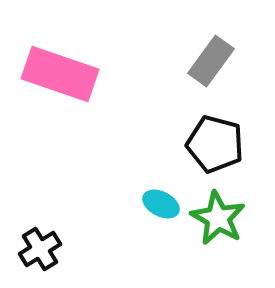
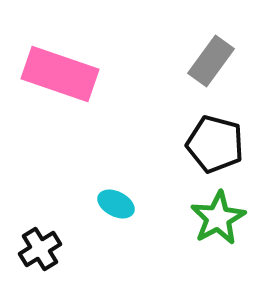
cyan ellipse: moved 45 px left
green star: rotated 14 degrees clockwise
